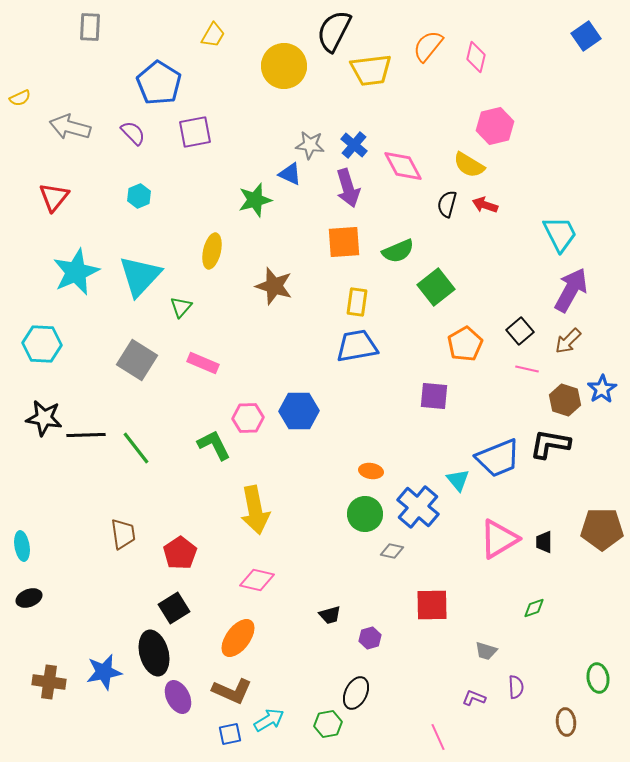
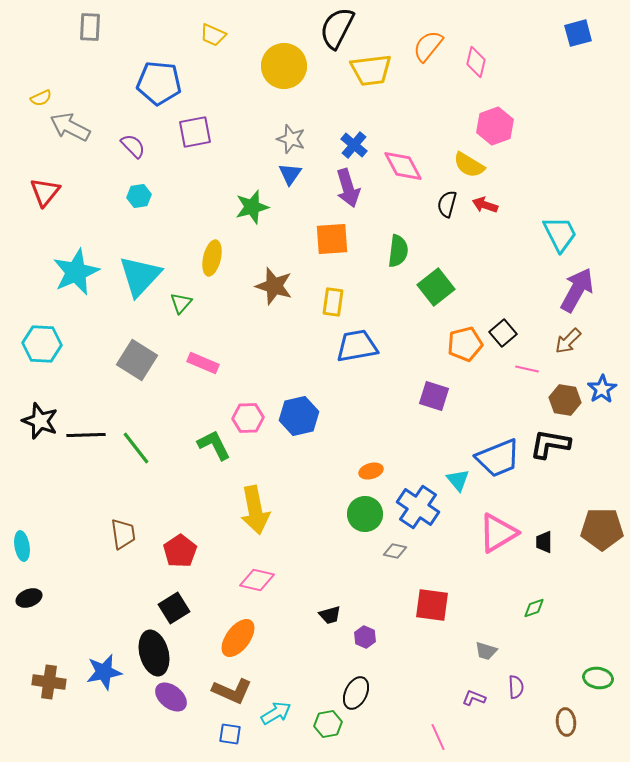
black semicircle at (334, 31): moved 3 px right, 3 px up
yellow trapezoid at (213, 35): rotated 84 degrees clockwise
blue square at (586, 36): moved 8 px left, 3 px up; rotated 20 degrees clockwise
pink diamond at (476, 57): moved 5 px down
blue pentagon at (159, 83): rotated 27 degrees counterclockwise
yellow semicircle at (20, 98): moved 21 px right
pink hexagon at (495, 126): rotated 6 degrees counterclockwise
gray arrow at (70, 127): rotated 12 degrees clockwise
purple semicircle at (133, 133): moved 13 px down
gray star at (310, 145): moved 19 px left, 6 px up; rotated 12 degrees clockwise
blue triangle at (290, 174): rotated 40 degrees clockwise
cyan hexagon at (139, 196): rotated 15 degrees clockwise
red triangle at (54, 197): moved 9 px left, 5 px up
green star at (255, 200): moved 3 px left, 7 px down
orange square at (344, 242): moved 12 px left, 3 px up
yellow ellipse at (212, 251): moved 7 px down
green semicircle at (398, 251): rotated 60 degrees counterclockwise
purple arrow at (571, 290): moved 6 px right
yellow rectangle at (357, 302): moved 24 px left
green triangle at (181, 307): moved 4 px up
black square at (520, 331): moved 17 px left, 2 px down
orange pentagon at (465, 344): rotated 16 degrees clockwise
purple square at (434, 396): rotated 12 degrees clockwise
brown hexagon at (565, 400): rotated 8 degrees counterclockwise
blue hexagon at (299, 411): moved 5 px down; rotated 12 degrees counterclockwise
black star at (44, 418): moved 4 px left, 3 px down; rotated 12 degrees clockwise
orange ellipse at (371, 471): rotated 25 degrees counterclockwise
blue cross at (418, 507): rotated 6 degrees counterclockwise
pink triangle at (499, 539): moved 1 px left, 6 px up
gray diamond at (392, 551): moved 3 px right
red pentagon at (180, 553): moved 2 px up
red square at (432, 605): rotated 9 degrees clockwise
purple hexagon at (370, 638): moved 5 px left, 1 px up; rotated 20 degrees counterclockwise
green ellipse at (598, 678): rotated 72 degrees counterclockwise
purple ellipse at (178, 697): moved 7 px left; rotated 24 degrees counterclockwise
cyan arrow at (269, 720): moved 7 px right, 7 px up
blue square at (230, 734): rotated 20 degrees clockwise
